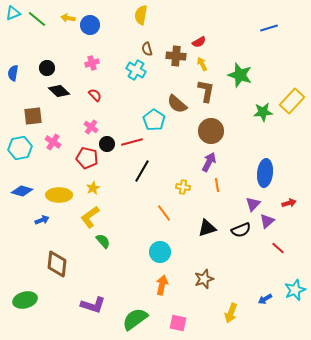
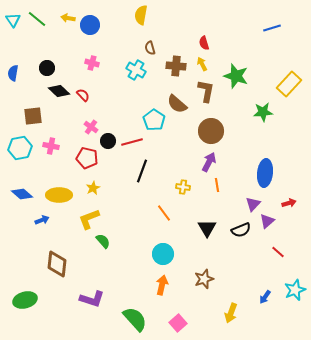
cyan triangle at (13, 13): moved 7 px down; rotated 42 degrees counterclockwise
blue line at (269, 28): moved 3 px right
red semicircle at (199, 42): moved 5 px right, 1 px down; rotated 104 degrees clockwise
brown semicircle at (147, 49): moved 3 px right, 1 px up
brown cross at (176, 56): moved 10 px down
pink cross at (92, 63): rotated 32 degrees clockwise
green star at (240, 75): moved 4 px left, 1 px down
red semicircle at (95, 95): moved 12 px left
yellow rectangle at (292, 101): moved 3 px left, 17 px up
pink cross at (53, 142): moved 2 px left, 4 px down; rotated 21 degrees counterclockwise
black circle at (107, 144): moved 1 px right, 3 px up
black line at (142, 171): rotated 10 degrees counterclockwise
blue diamond at (22, 191): moved 3 px down; rotated 25 degrees clockwise
yellow L-shape at (90, 217): moved 1 px left, 2 px down; rotated 15 degrees clockwise
black triangle at (207, 228): rotated 42 degrees counterclockwise
red line at (278, 248): moved 4 px down
cyan circle at (160, 252): moved 3 px right, 2 px down
blue arrow at (265, 299): moved 2 px up; rotated 24 degrees counterclockwise
purple L-shape at (93, 305): moved 1 px left, 6 px up
green semicircle at (135, 319): rotated 84 degrees clockwise
pink square at (178, 323): rotated 36 degrees clockwise
